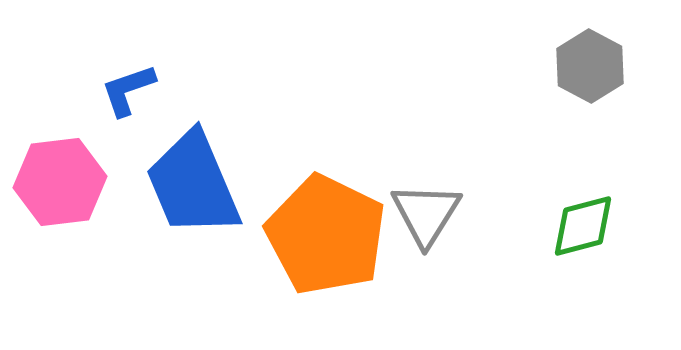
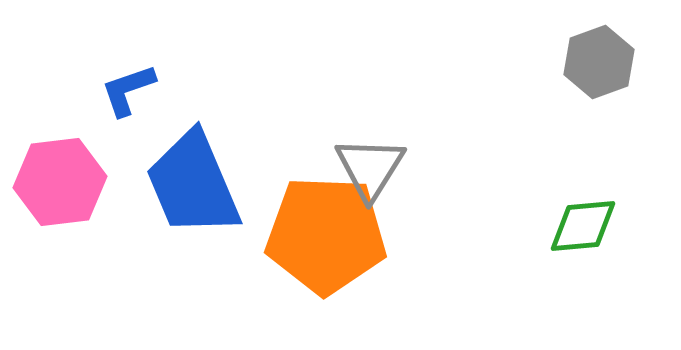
gray hexagon: moved 9 px right, 4 px up; rotated 12 degrees clockwise
gray triangle: moved 56 px left, 46 px up
green diamond: rotated 10 degrees clockwise
orange pentagon: rotated 24 degrees counterclockwise
